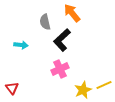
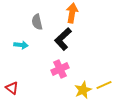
orange arrow: rotated 48 degrees clockwise
gray semicircle: moved 8 px left
black L-shape: moved 1 px right, 1 px up
red triangle: rotated 16 degrees counterclockwise
